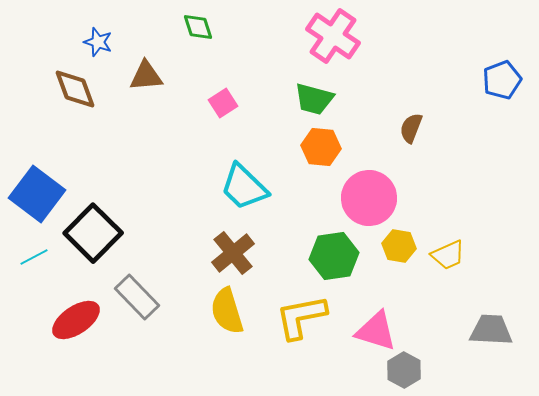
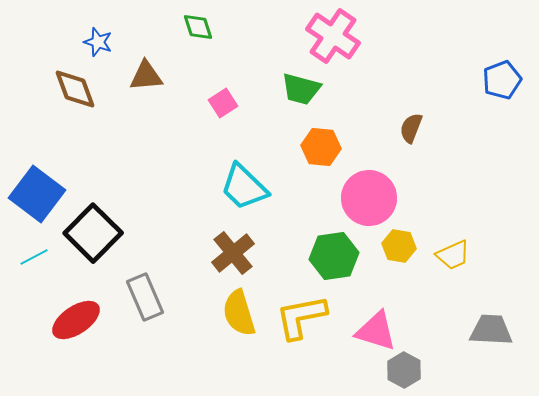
green trapezoid: moved 13 px left, 10 px up
yellow trapezoid: moved 5 px right
gray rectangle: moved 8 px right; rotated 21 degrees clockwise
yellow semicircle: moved 12 px right, 2 px down
